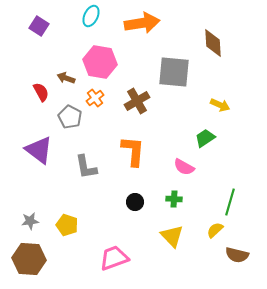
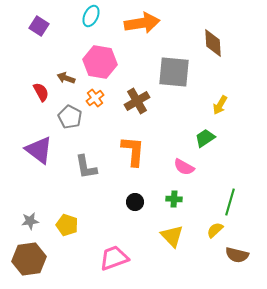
yellow arrow: rotated 96 degrees clockwise
brown hexagon: rotated 12 degrees counterclockwise
